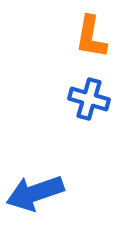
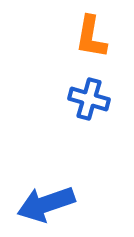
blue arrow: moved 11 px right, 11 px down
